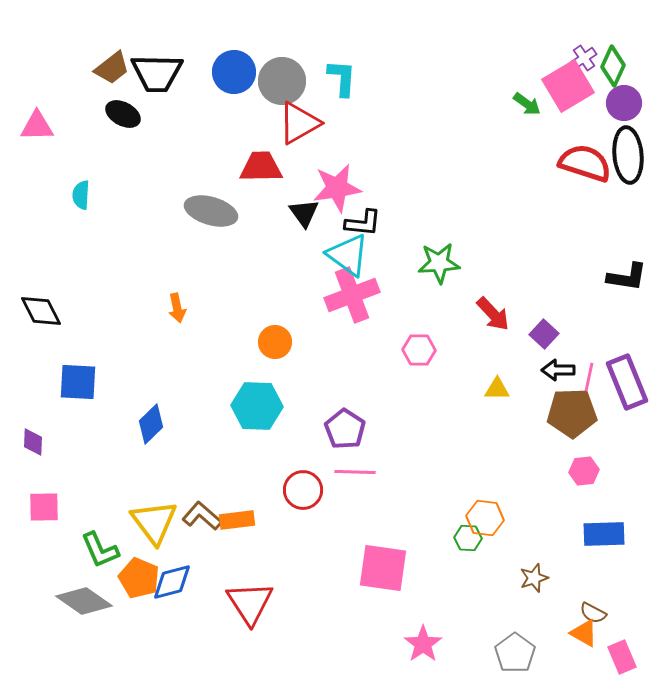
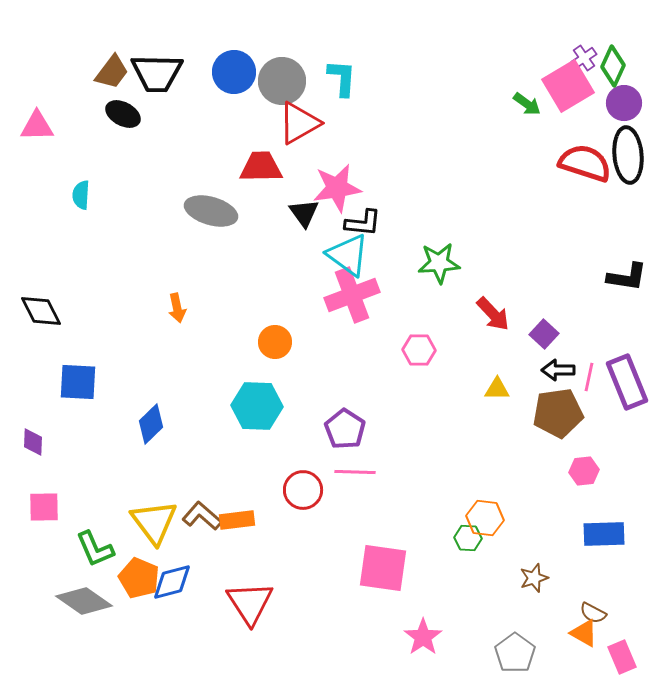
brown trapezoid at (112, 68): moved 4 px down; rotated 15 degrees counterclockwise
brown pentagon at (572, 413): moved 14 px left; rotated 6 degrees counterclockwise
green L-shape at (100, 550): moved 5 px left, 1 px up
pink star at (423, 644): moved 7 px up
